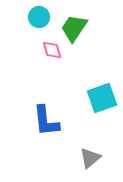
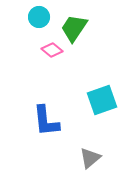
pink diamond: rotated 35 degrees counterclockwise
cyan square: moved 2 px down
